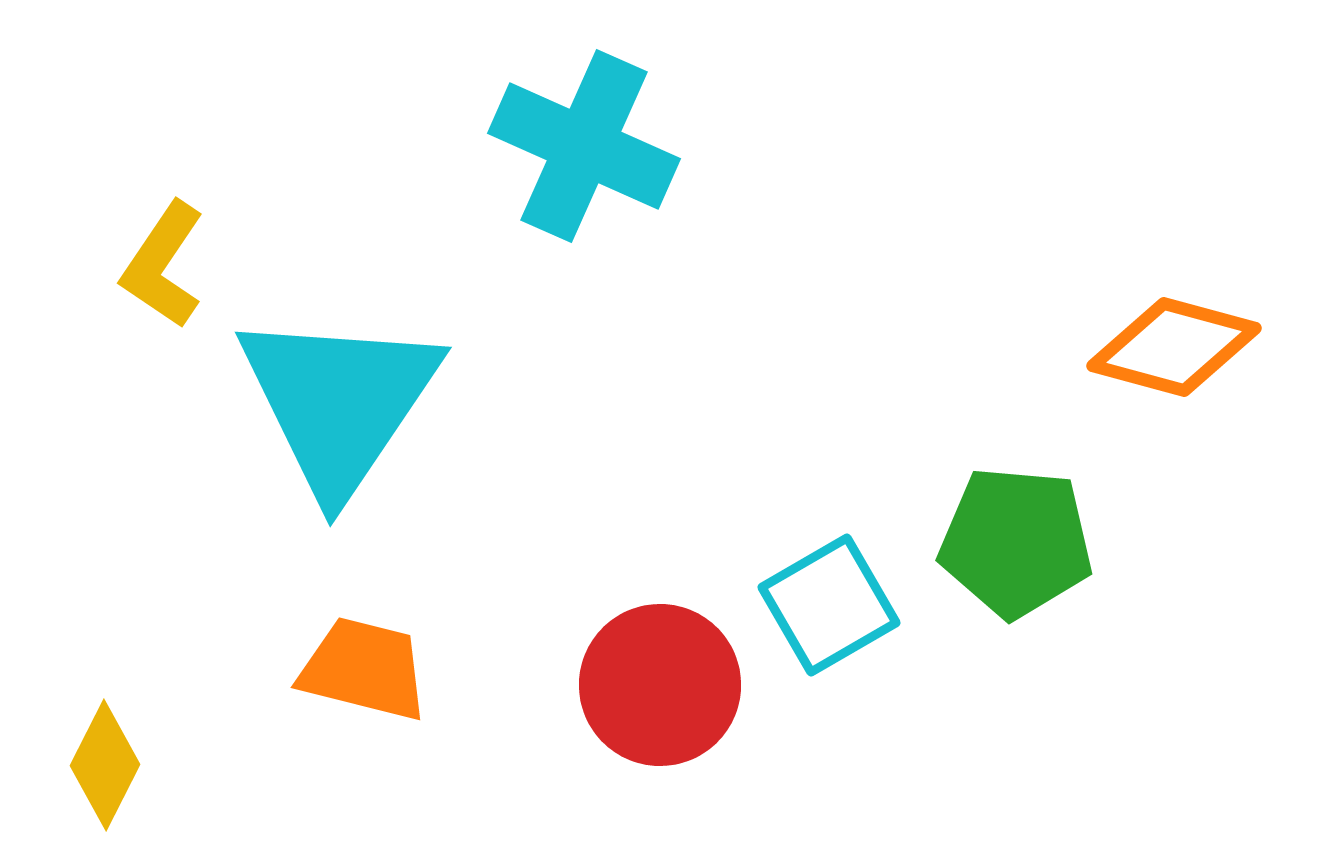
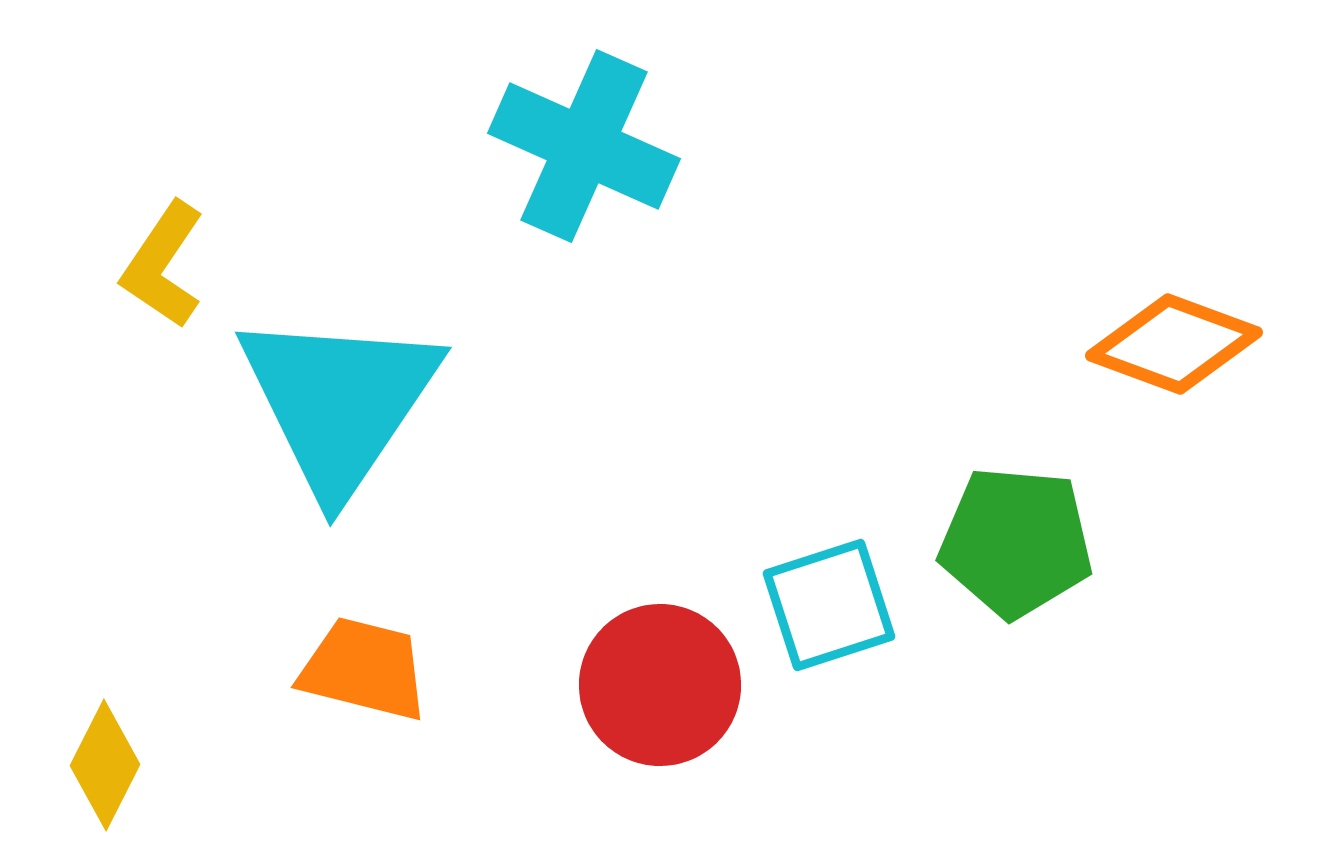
orange diamond: moved 3 px up; rotated 5 degrees clockwise
cyan square: rotated 12 degrees clockwise
